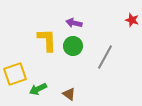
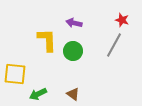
red star: moved 10 px left
green circle: moved 5 px down
gray line: moved 9 px right, 12 px up
yellow square: rotated 25 degrees clockwise
green arrow: moved 5 px down
brown triangle: moved 4 px right
